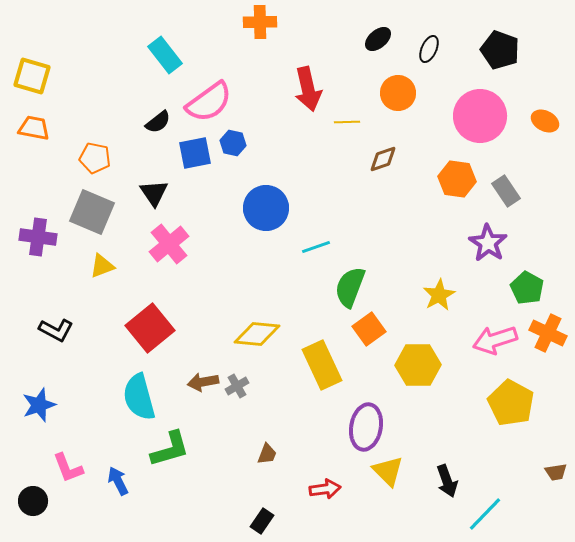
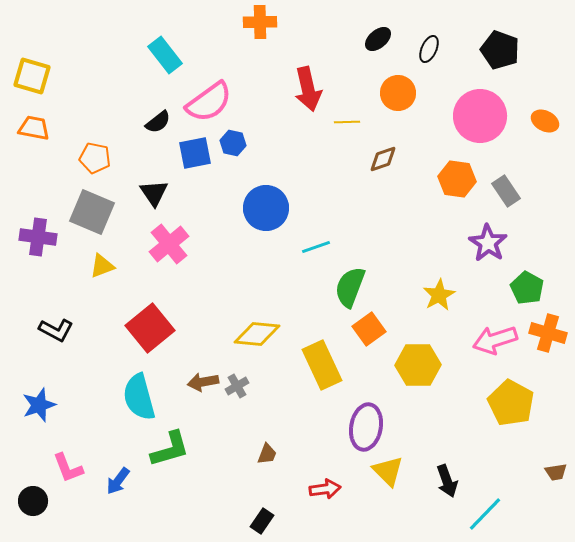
orange cross at (548, 333): rotated 9 degrees counterclockwise
blue arrow at (118, 481): rotated 116 degrees counterclockwise
